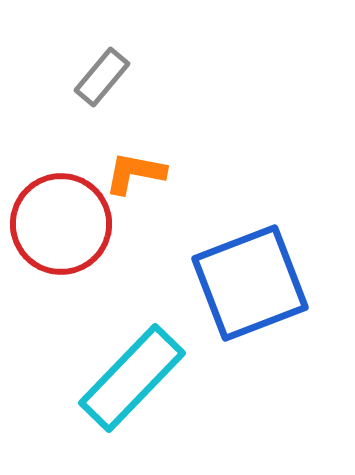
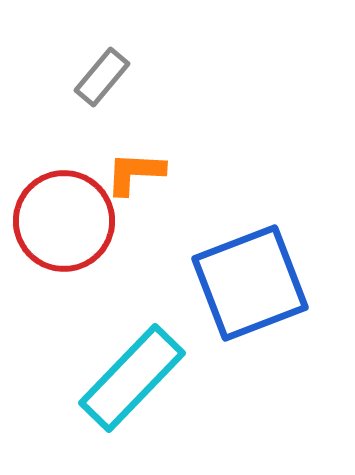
orange L-shape: rotated 8 degrees counterclockwise
red circle: moved 3 px right, 3 px up
